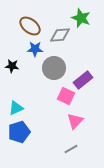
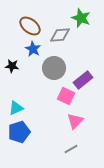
blue star: moved 2 px left; rotated 28 degrees clockwise
